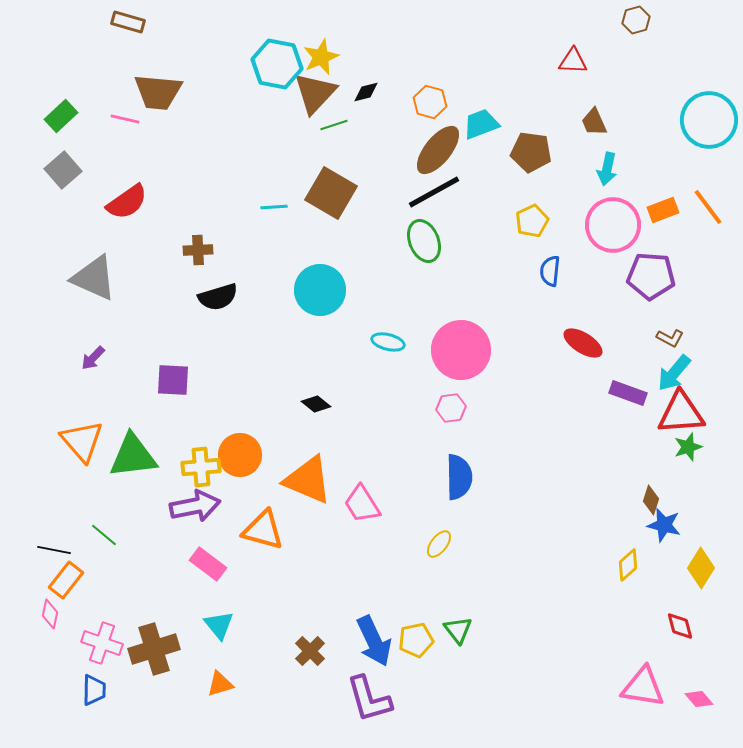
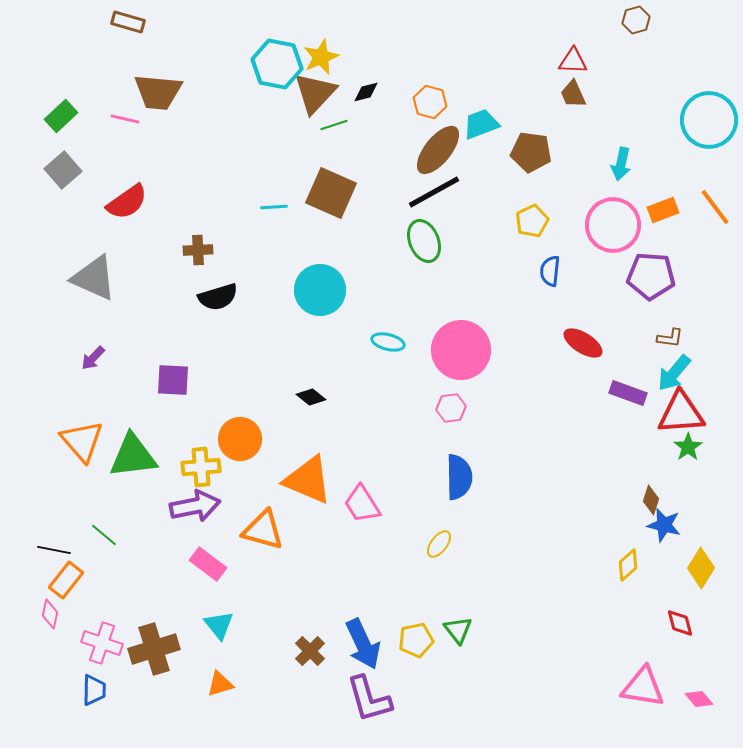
brown trapezoid at (594, 122): moved 21 px left, 28 px up
cyan arrow at (607, 169): moved 14 px right, 5 px up
brown square at (331, 193): rotated 6 degrees counterclockwise
orange line at (708, 207): moved 7 px right
brown L-shape at (670, 338): rotated 20 degrees counterclockwise
black diamond at (316, 404): moved 5 px left, 7 px up
green star at (688, 447): rotated 16 degrees counterclockwise
orange circle at (240, 455): moved 16 px up
red diamond at (680, 626): moved 3 px up
blue arrow at (374, 641): moved 11 px left, 3 px down
